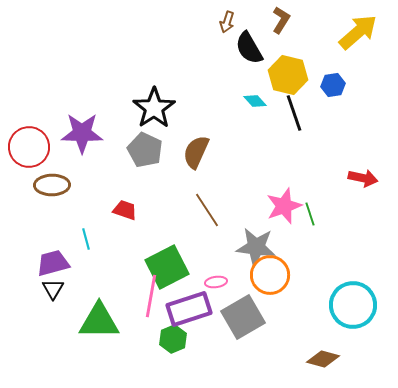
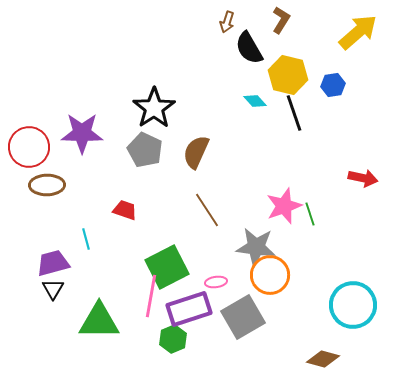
brown ellipse: moved 5 px left
